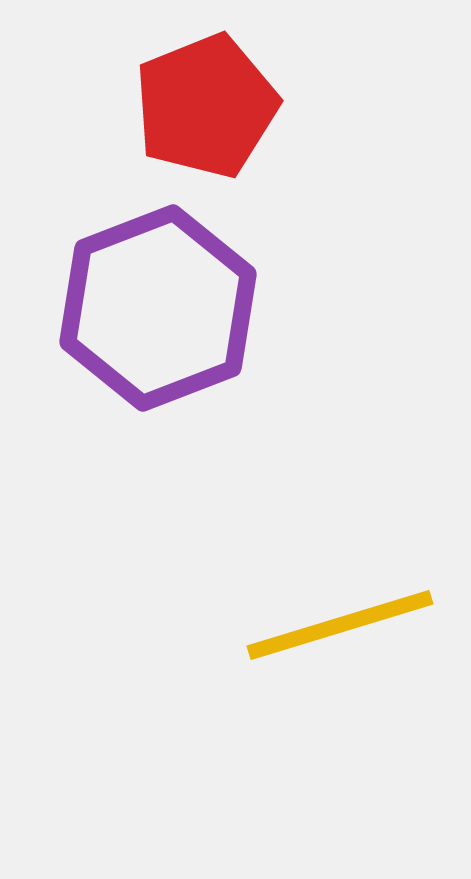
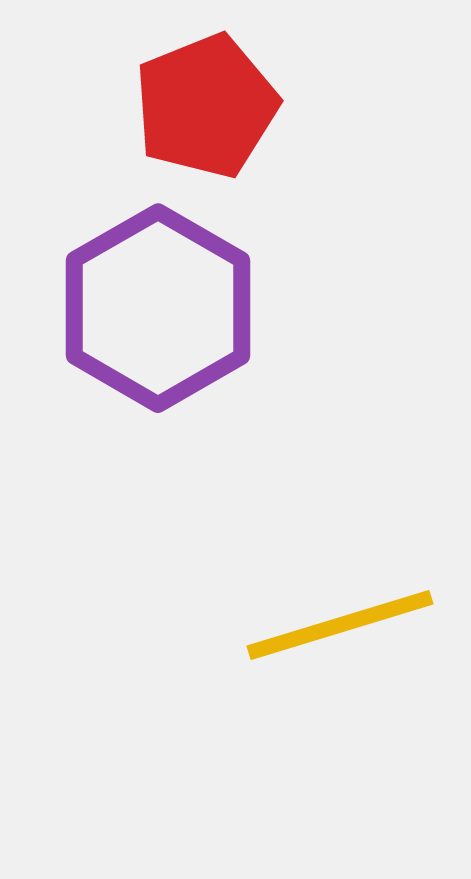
purple hexagon: rotated 9 degrees counterclockwise
